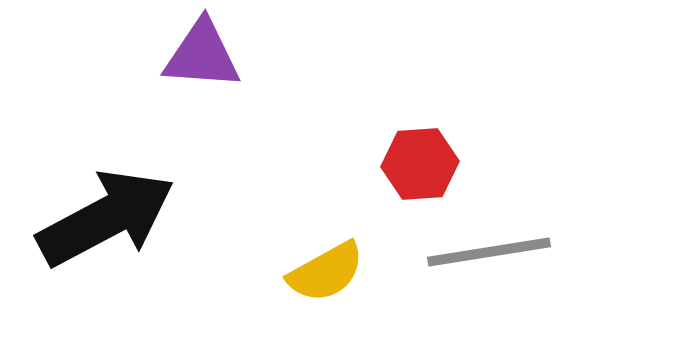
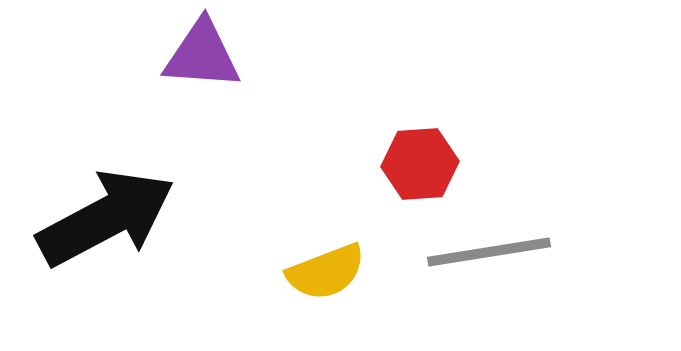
yellow semicircle: rotated 8 degrees clockwise
